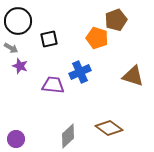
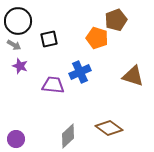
gray arrow: moved 3 px right, 3 px up
